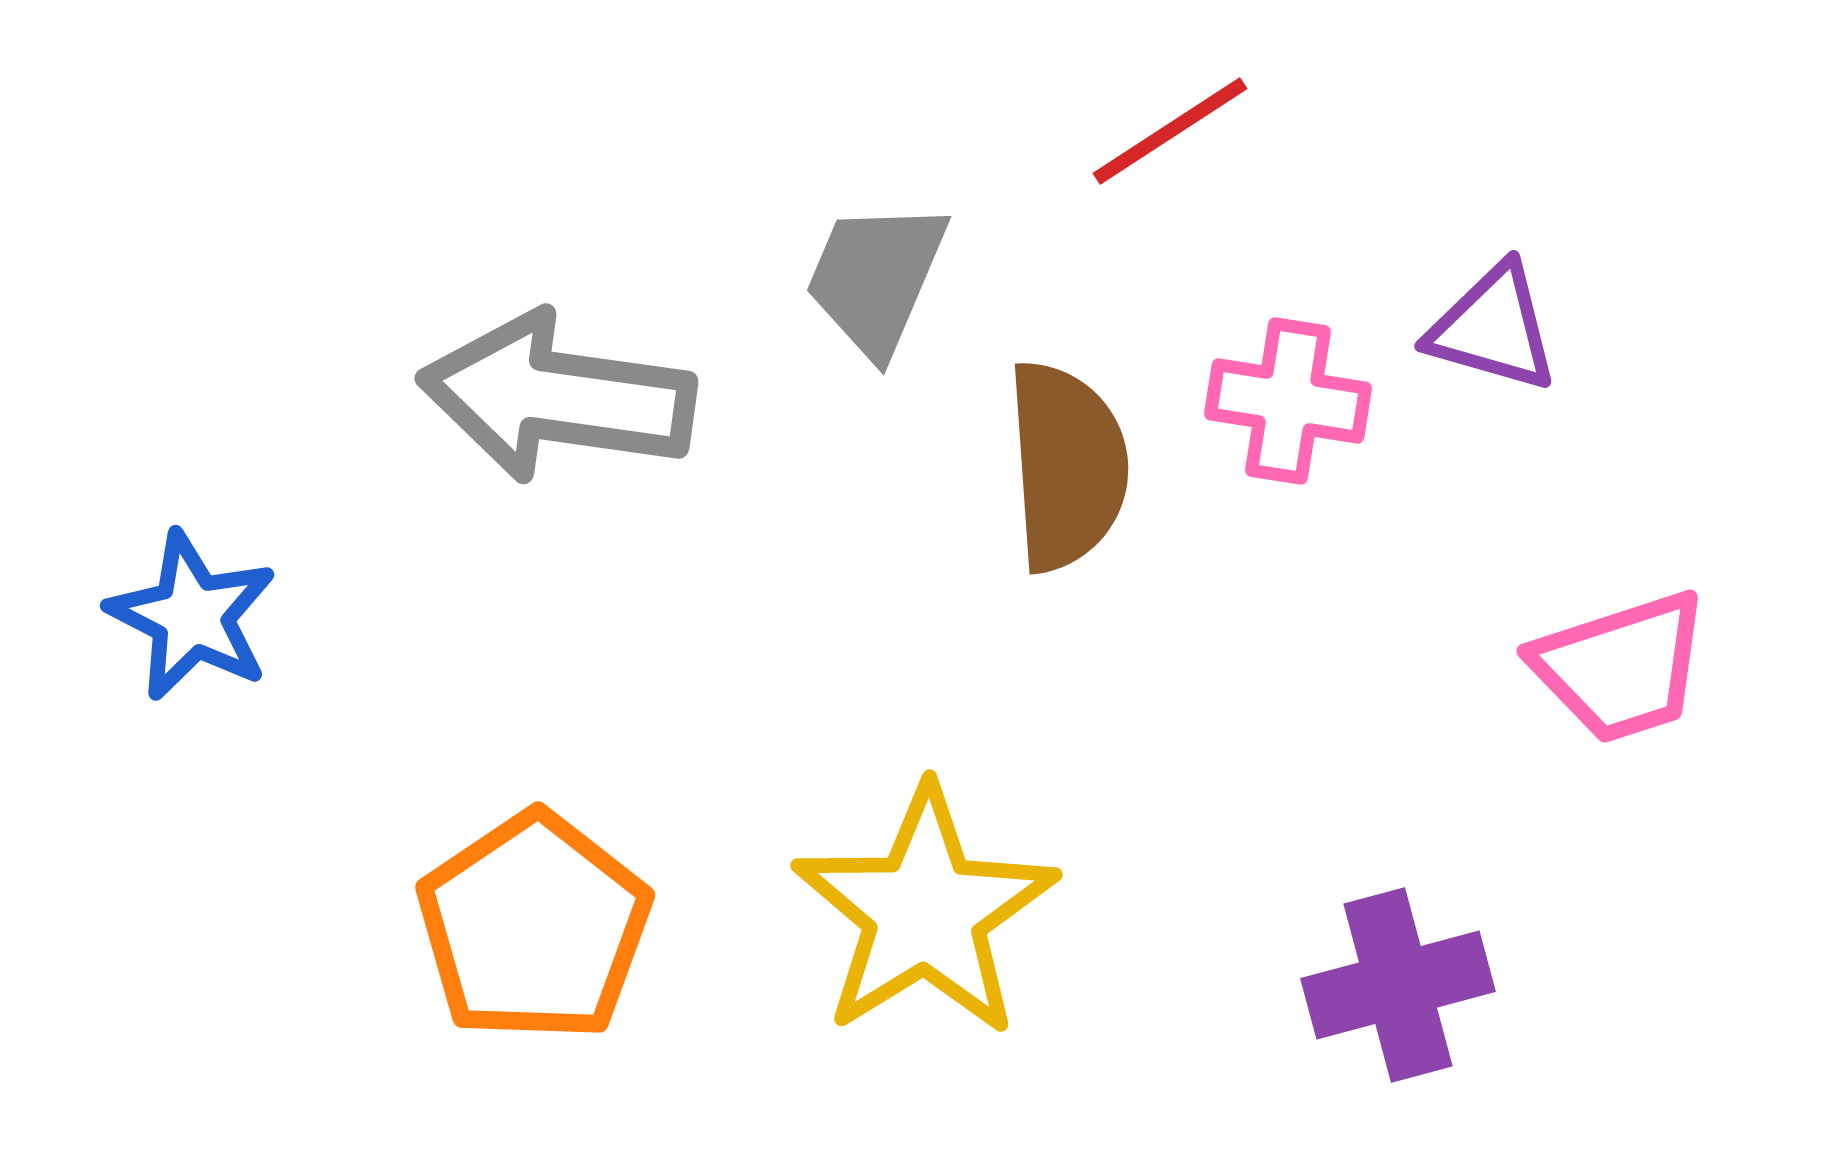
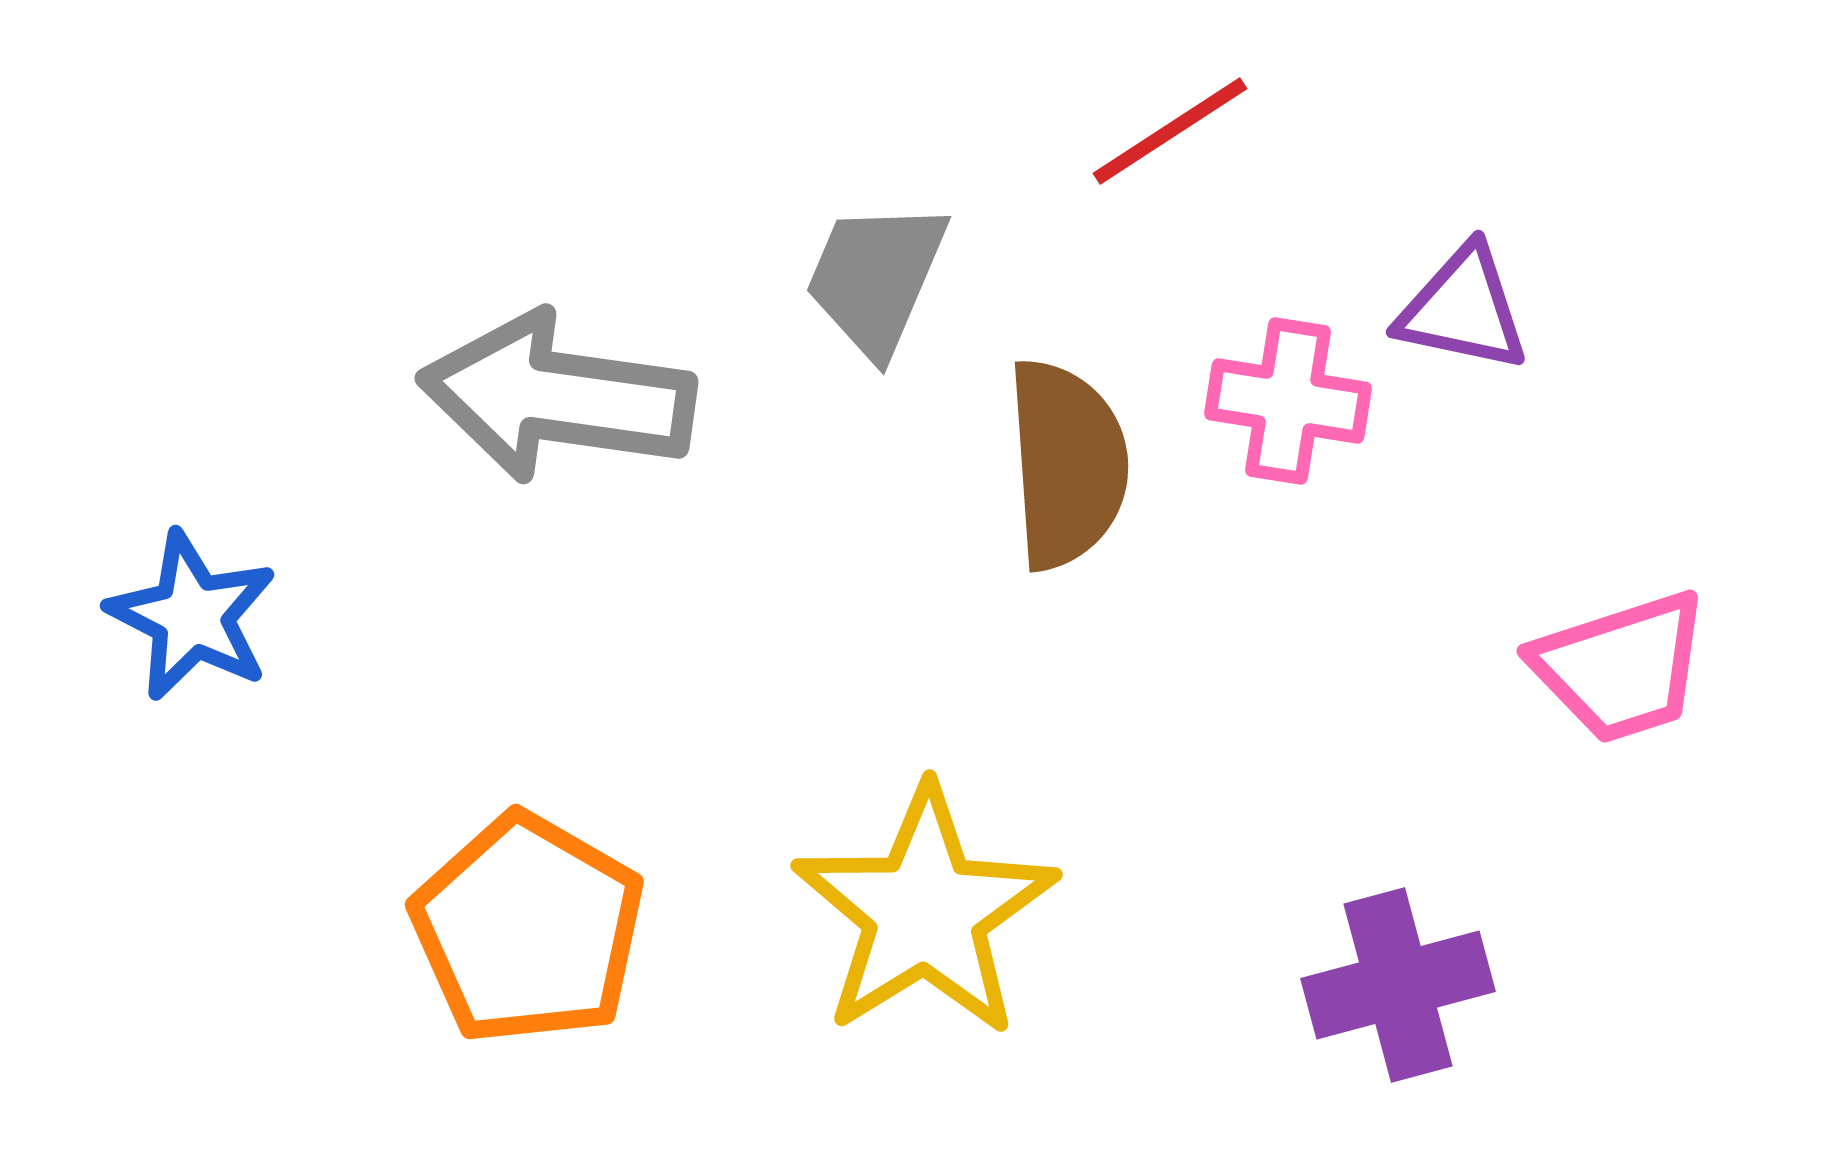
purple triangle: moved 30 px left, 19 px up; rotated 4 degrees counterclockwise
brown semicircle: moved 2 px up
orange pentagon: moved 6 px left, 2 px down; rotated 8 degrees counterclockwise
